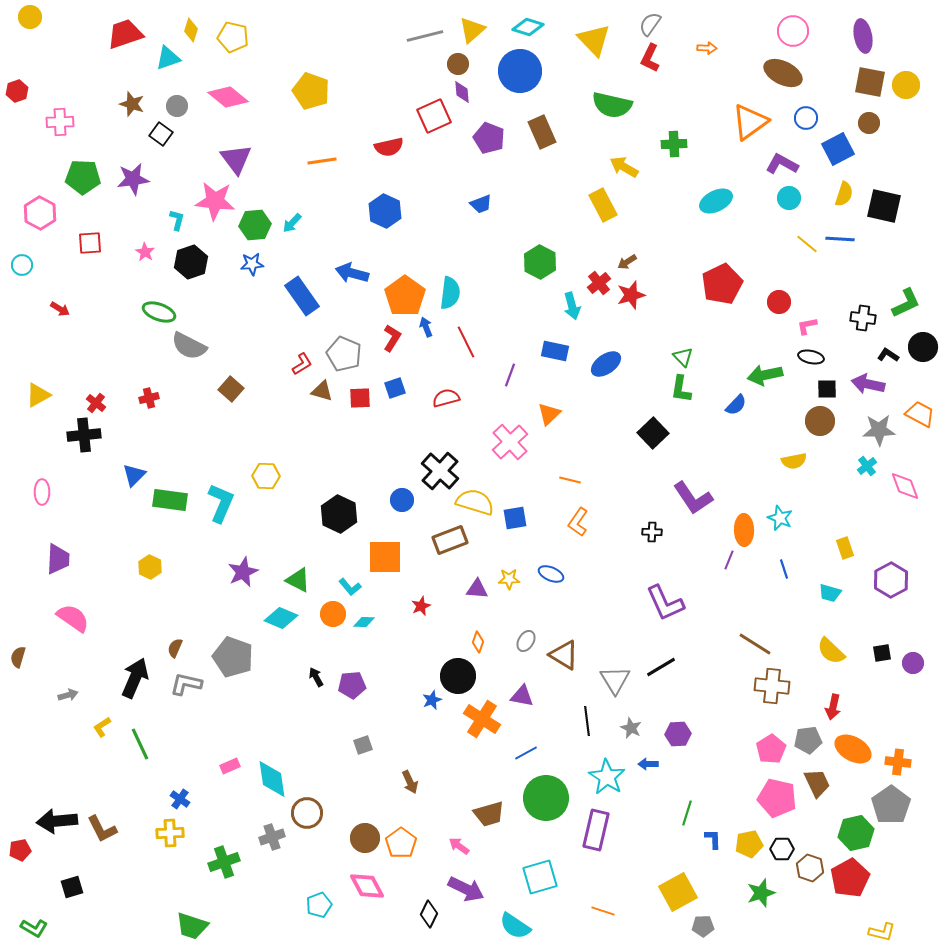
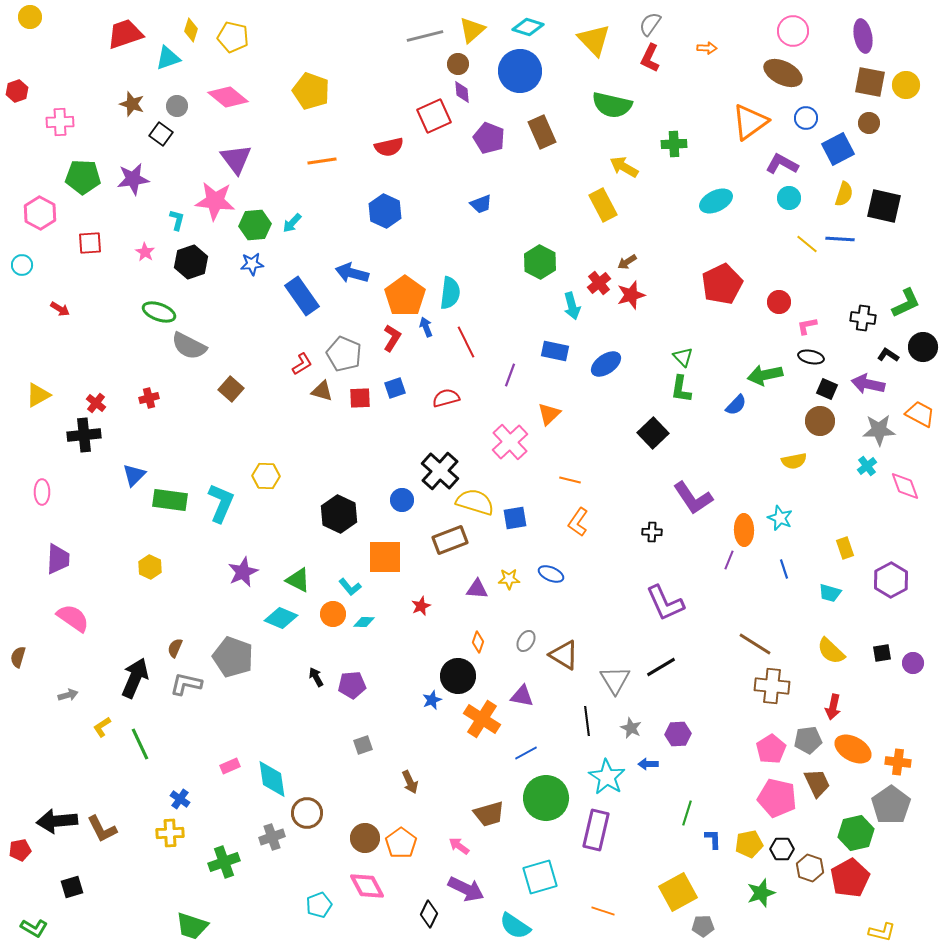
black square at (827, 389): rotated 25 degrees clockwise
